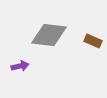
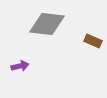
gray diamond: moved 2 px left, 11 px up
